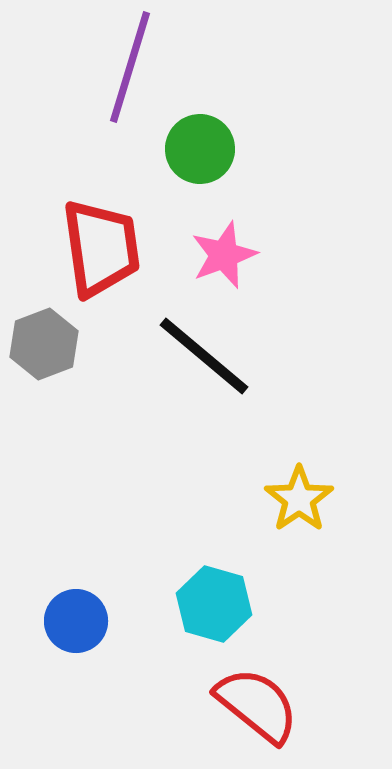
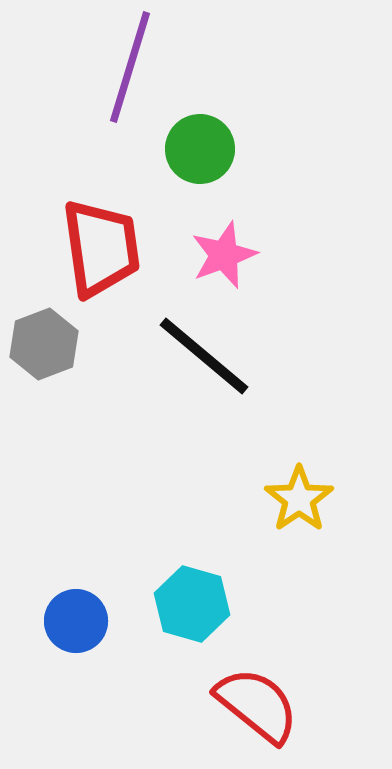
cyan hexagon: moved 22 px left
